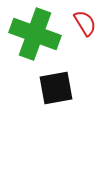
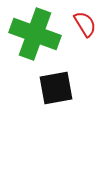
red semicircle: moved 1 px down
